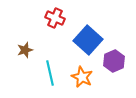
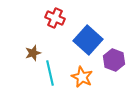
brown star: moved 8 px right, 3 px down
purple hexagon: moved 1 px up; rotated 15 degrees counterclockwise
